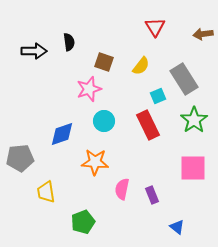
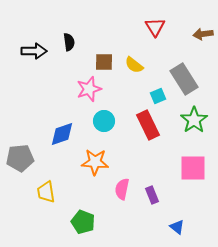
brown square: rotated 18 degrees counterclockwise
yellow semicircle: moved 7 px left, 1 px up; rotated 90 degrees clockwise
green pentagon: rotated 30 degrees counterclockwise
